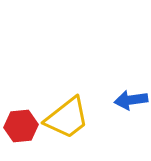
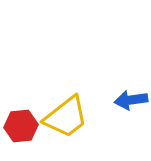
yellow trapezoid: moved 1 px left, 1 px up
